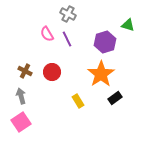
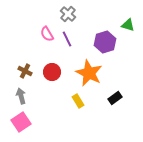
gray cross: rotated 14 degrees clockwise
orange star: moved 12 px left, 1 px up; rotated 12 degrees counterclockwise
